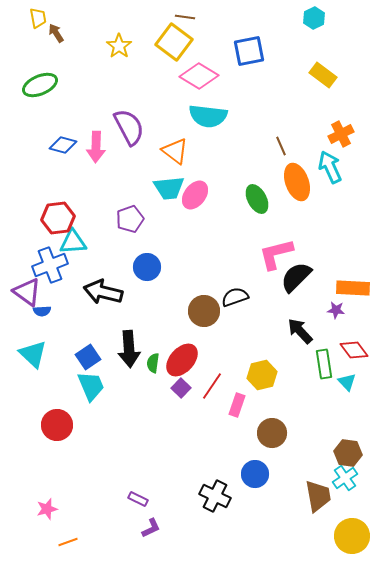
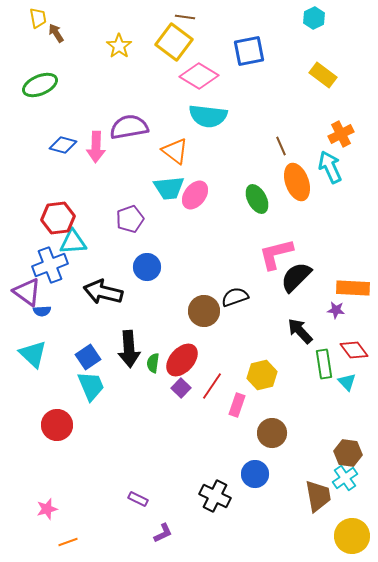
purple semicircle at (129, 127): rotated 72 degrees counterclockwise
purple L-shape at (151, 528): moved 12 px right, 5 px down
